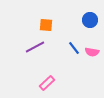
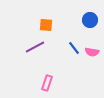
pink rectangle: rotated 28 degrees counterclockwise
